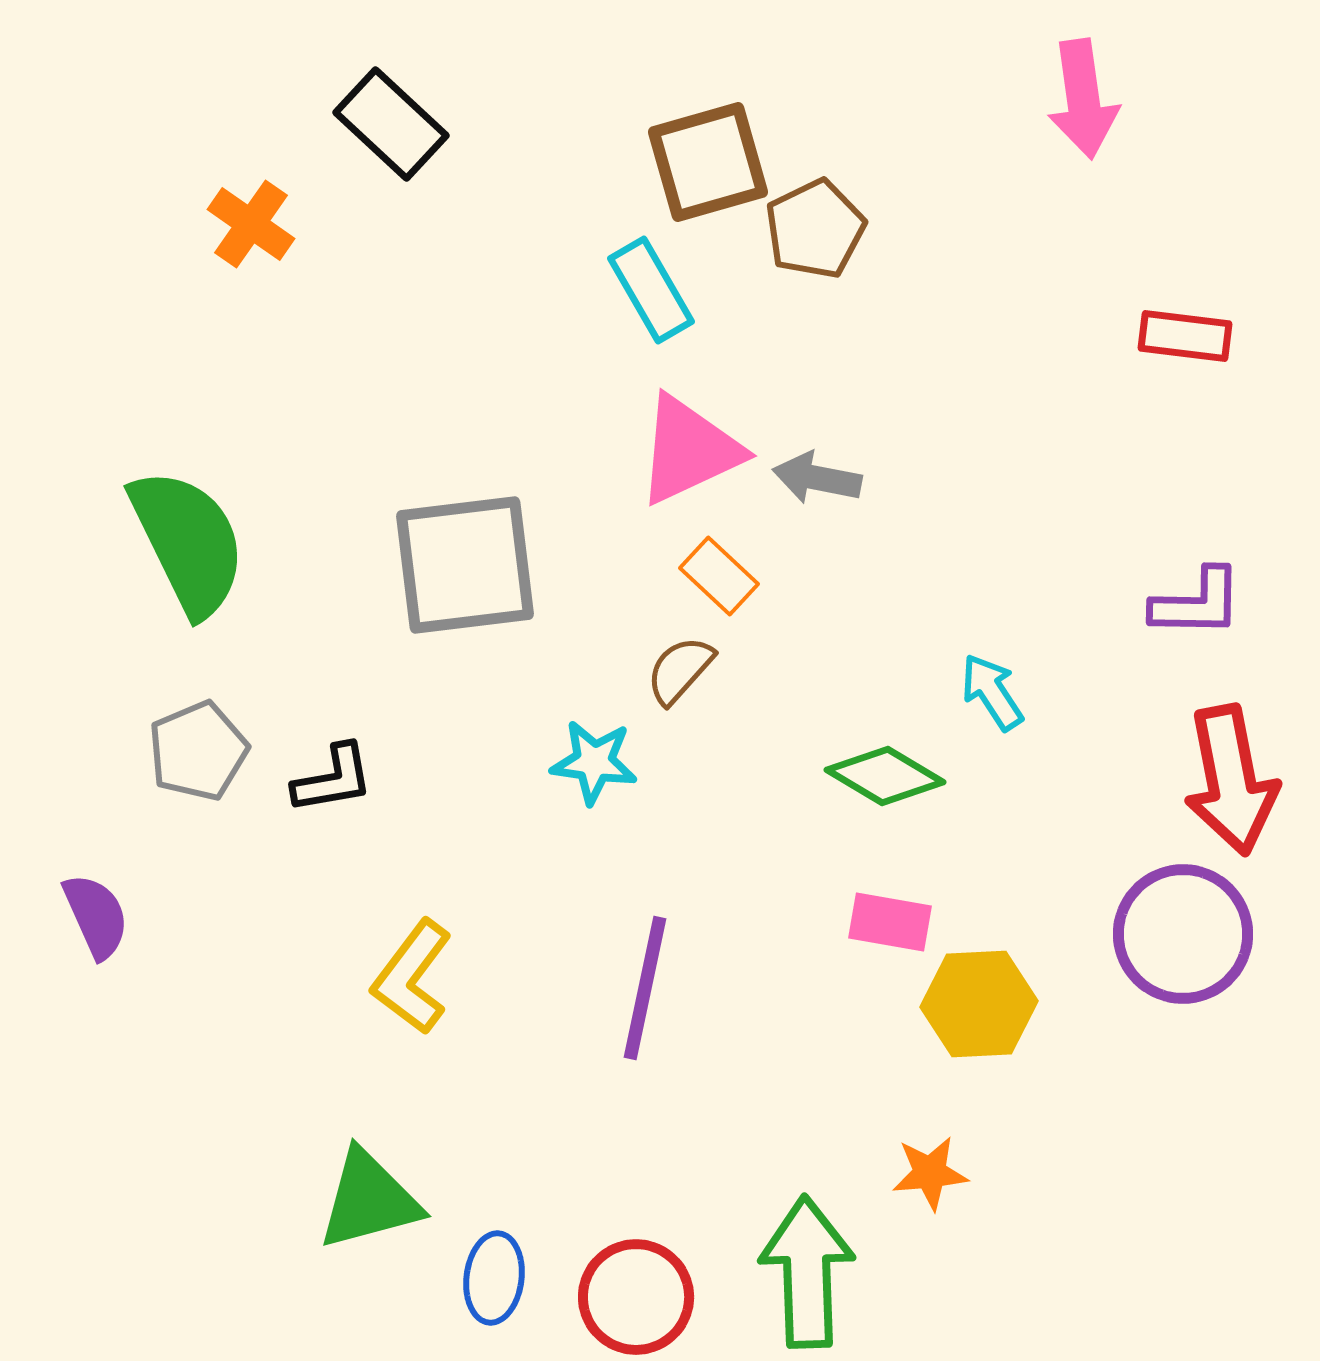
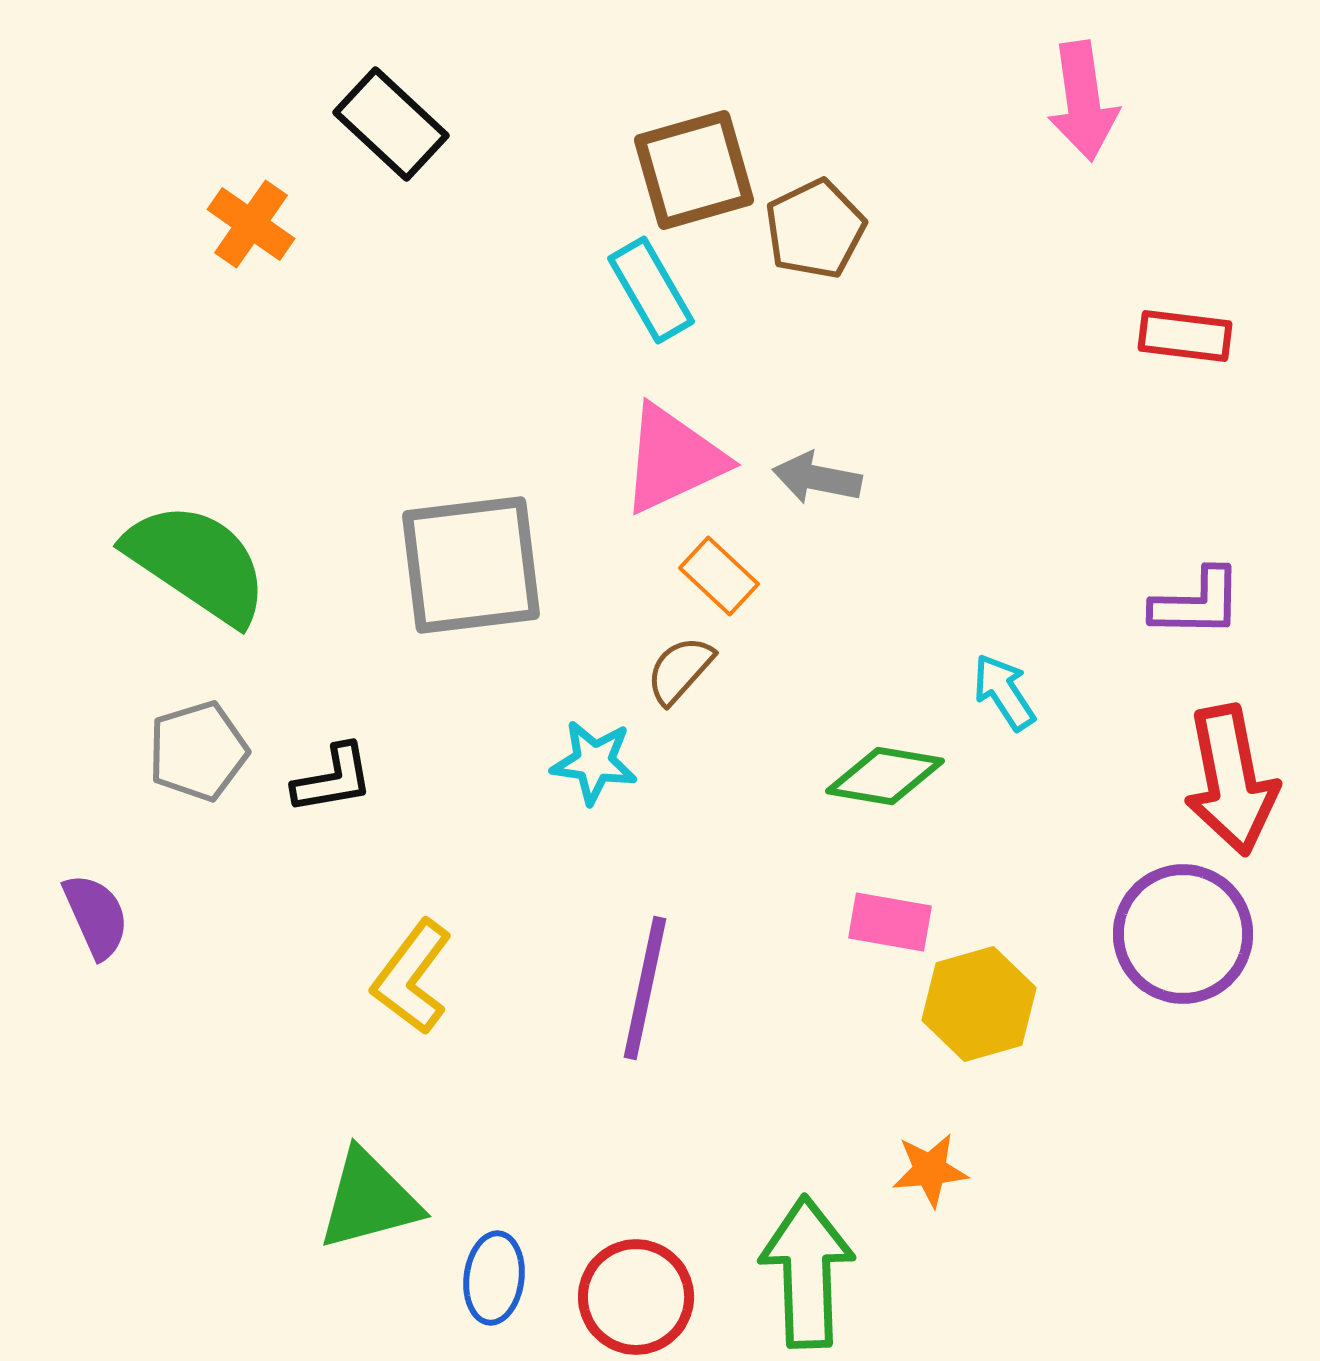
pink arrow: moved 2 px down
brown square: moved 14 px left, 8 px down
pink triangle: moved 16 px left, 9 px down
green semicircle: moved 9 px right, 21 px down; rotated 30 degrees counterclockwise
gray square: moved 6 px right
cyan arrow: moved 12 px right
gray pentagon: rotated 6 degrees clockwise
green diamond: rotated 21 degrees counterclockwise
yellow hexagon: rotated 13 degrees counterclockwise
orange star: moved 3 px up
